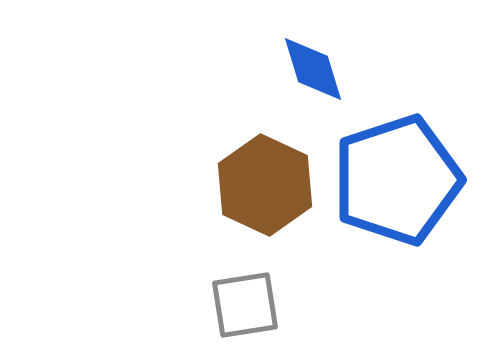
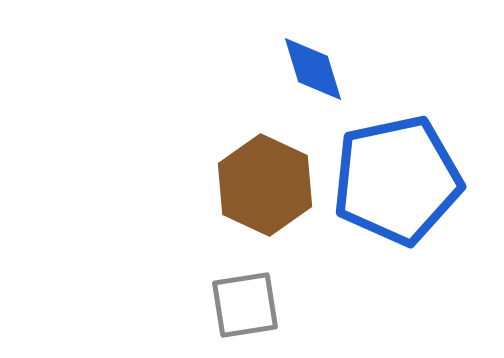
blue pentagon: rotated 6 degrees clockwise
